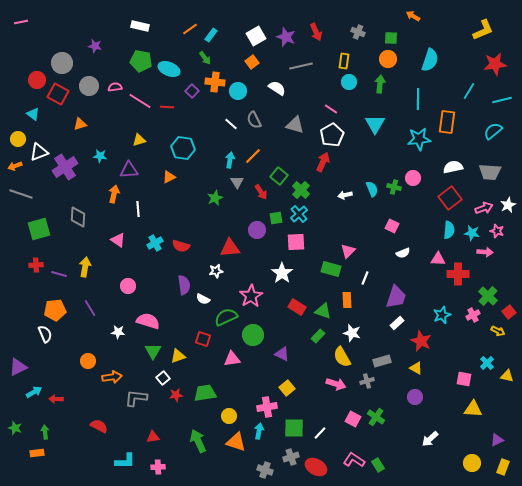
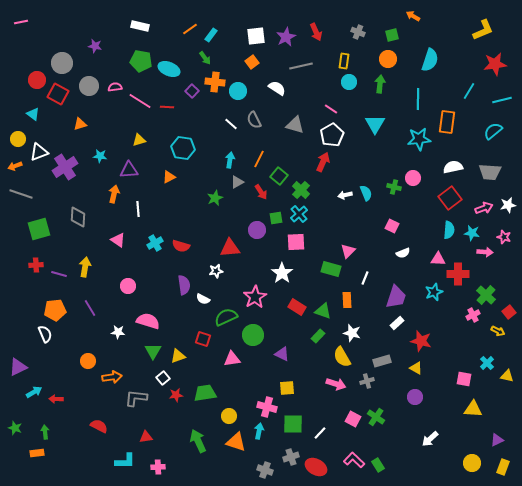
white square at (256, 36): rotated 24 degrees clockwise
purple star at (286, 37): rotated 24 degrees clockwise
green square at (391, 38): moved 1 px right, 3 px up; rotated 16 degrees counterclockwise
orange line at (253, 156): moved 6 px right, 3 px down; rotated 18 degrees counterclockwise
gray triangle at (237, 182): rotated 32 degrees clockwise
cyan semicircle at (372, 189): moved 6 px left, 4 px down
white star at (508, 205): rotated 14 degrees clockwise
pink star at (497, 231): moved 7 px right, 6 px down
pink star at (251, 296): moved 4 px right, 1 px down
green cross at (488, 296): moved 2 px left, 1 px up
cyan star at (442, 315): moved 8 px left, 23 px up
red star at (421, 341): rotated 10 degrees counterclockwise
yellow square at (287, 388): rotated 35 degrees clockwise
pink cross at (267, 407): rotated 24 degrees clockwise
green square at (294, 428): moved 1 px left, 4 px up
red triangle at (153, 437): moved 7 px left
pink L-shape at (354, 460): rotated 10 degrees clockwise
